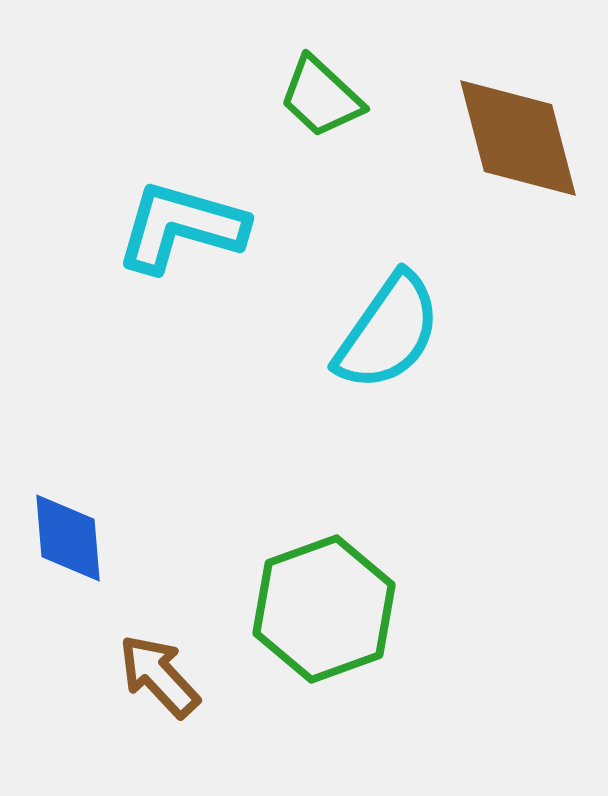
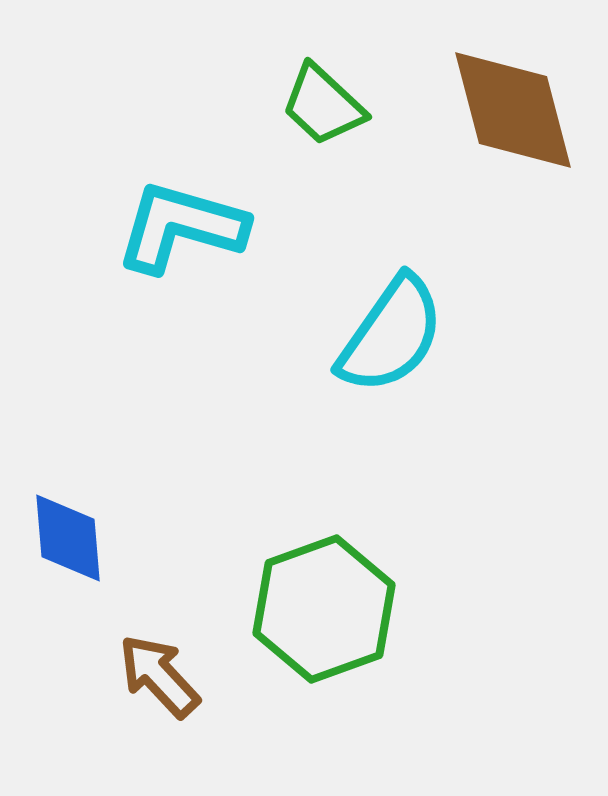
green trapezoid: moved 2 px right, 8 px down
brown diamond: moved 5 px left, 28 px up
cyan semicircle: moved 3 px right, 3 px down
